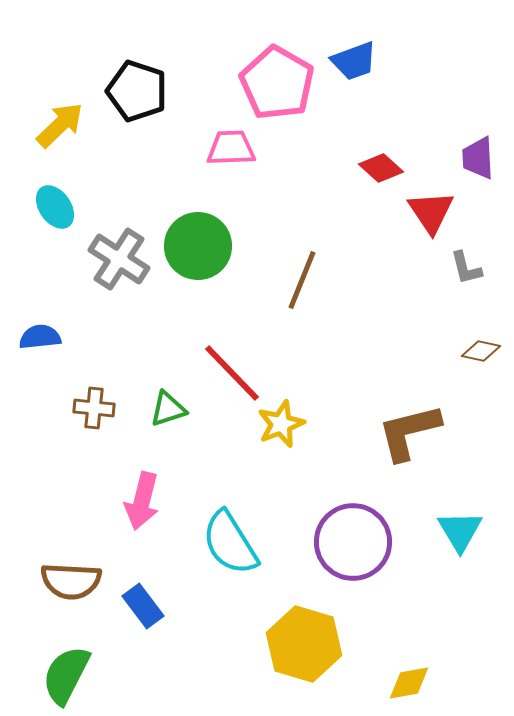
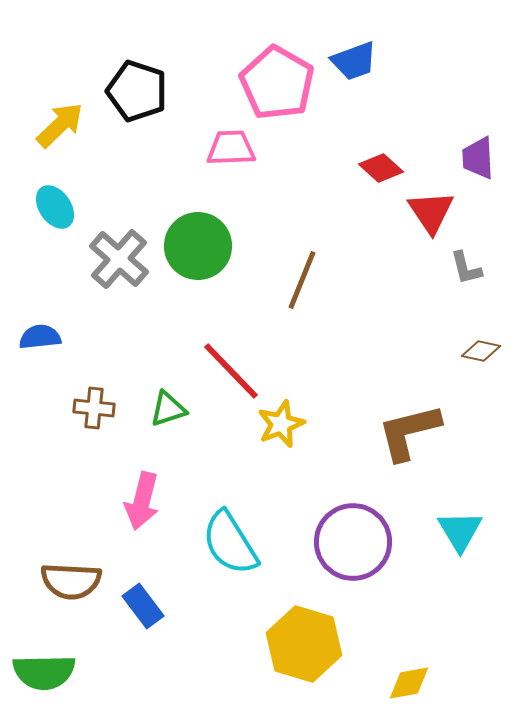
gray cross: rotated 8 degrees clockwise
red line: moved 1 px left, 2 px up
green semicircle: moved 22 px left, 3 px up; rotated 118 degrees counterclockwise
